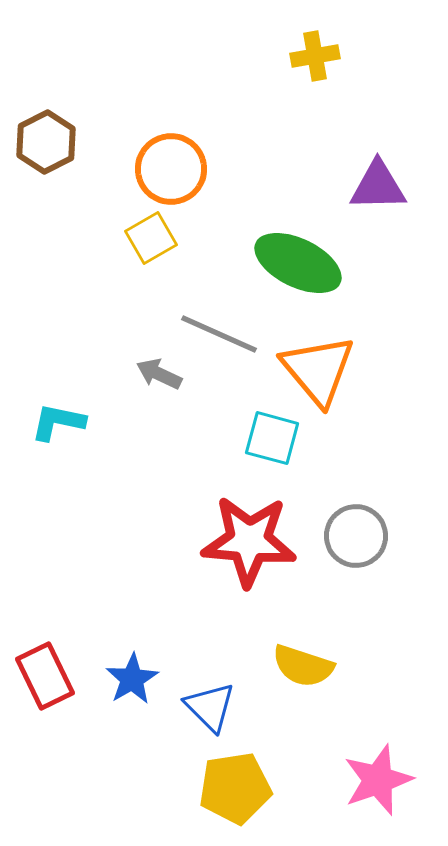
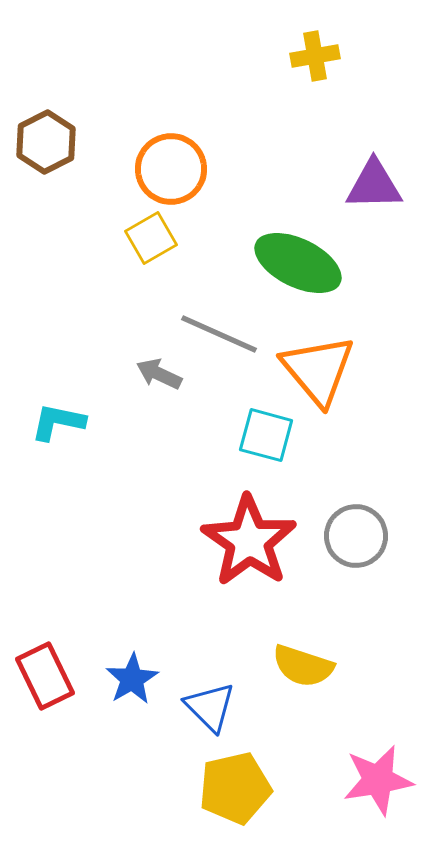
purple triangle: moved 4 px left, 1 px up
cyan square: moved 6 px left, 3 px up
red star: rotated 30 degrees clockwise
pink star: rotated 10 degrees clockwise
yellow pentagon: rotated 4 degrees counterclockwise
